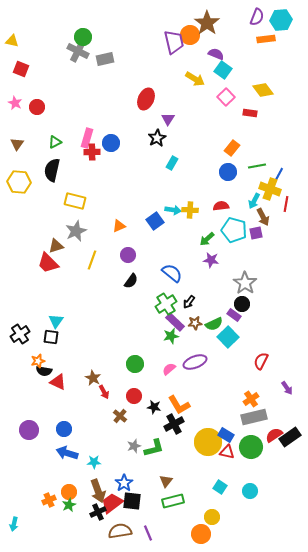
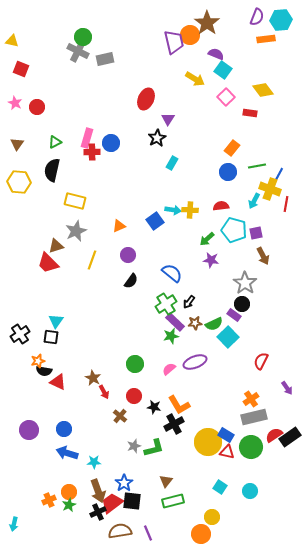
brown arrow at (263, 217): moved 39 px down
